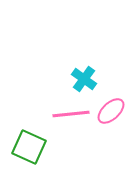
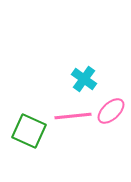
pink line: moved 2 px right, 2 px down
green square: moved 16 px up
